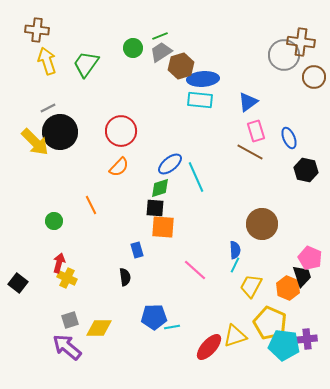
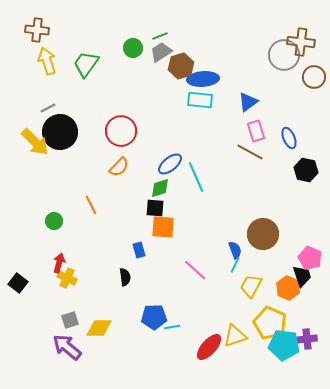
brown circle at (262, 224): moved 1 px right, 10 px down
blue rectangle at (137, 250): moved 2 px right
blue semicircle at (235, 250): rotated 18 degrees counterclockwise
